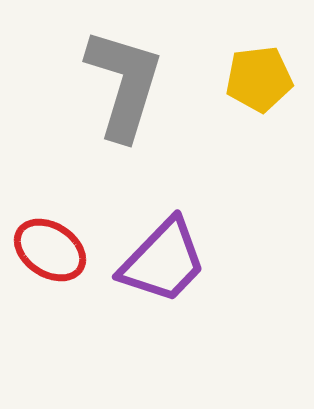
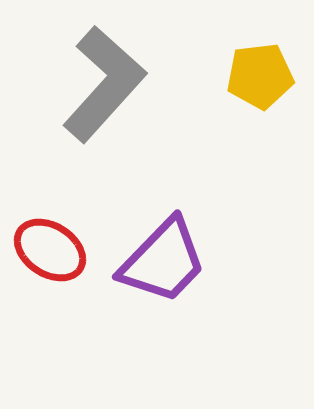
yellow pentagon: moved 1 px right, 3 px up
gray L-shape: moved 20 px left; rotated 25 degrees clockwise
